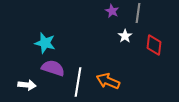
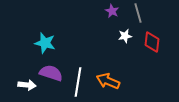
gray line: rotated 24 degrees counterclockwise
white star: rotated 24 degrees clockwise
red diamond: moved 2 px left, 3 px up
purple semicircle: moved 2 px left, 5 px down
